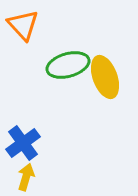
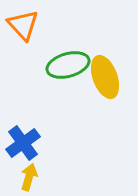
yellow arrow: moved 3 px right
